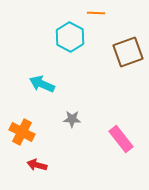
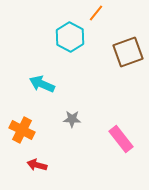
orange line: rotated 54 degrees counterclockwise
orange cross: moved 2 px up
